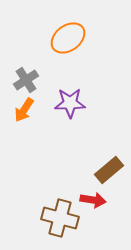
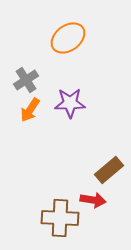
orange arrow: moved 6 px right
brown cross: rotated 12 degrees counterclockwise
